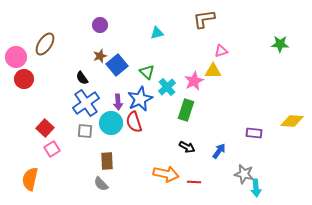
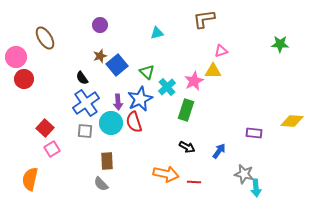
brown ellipse: moved 6 px up; rotated 65 degrees counterclockwise
